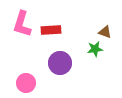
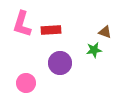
green star: moved 1 px left, 1 px down
